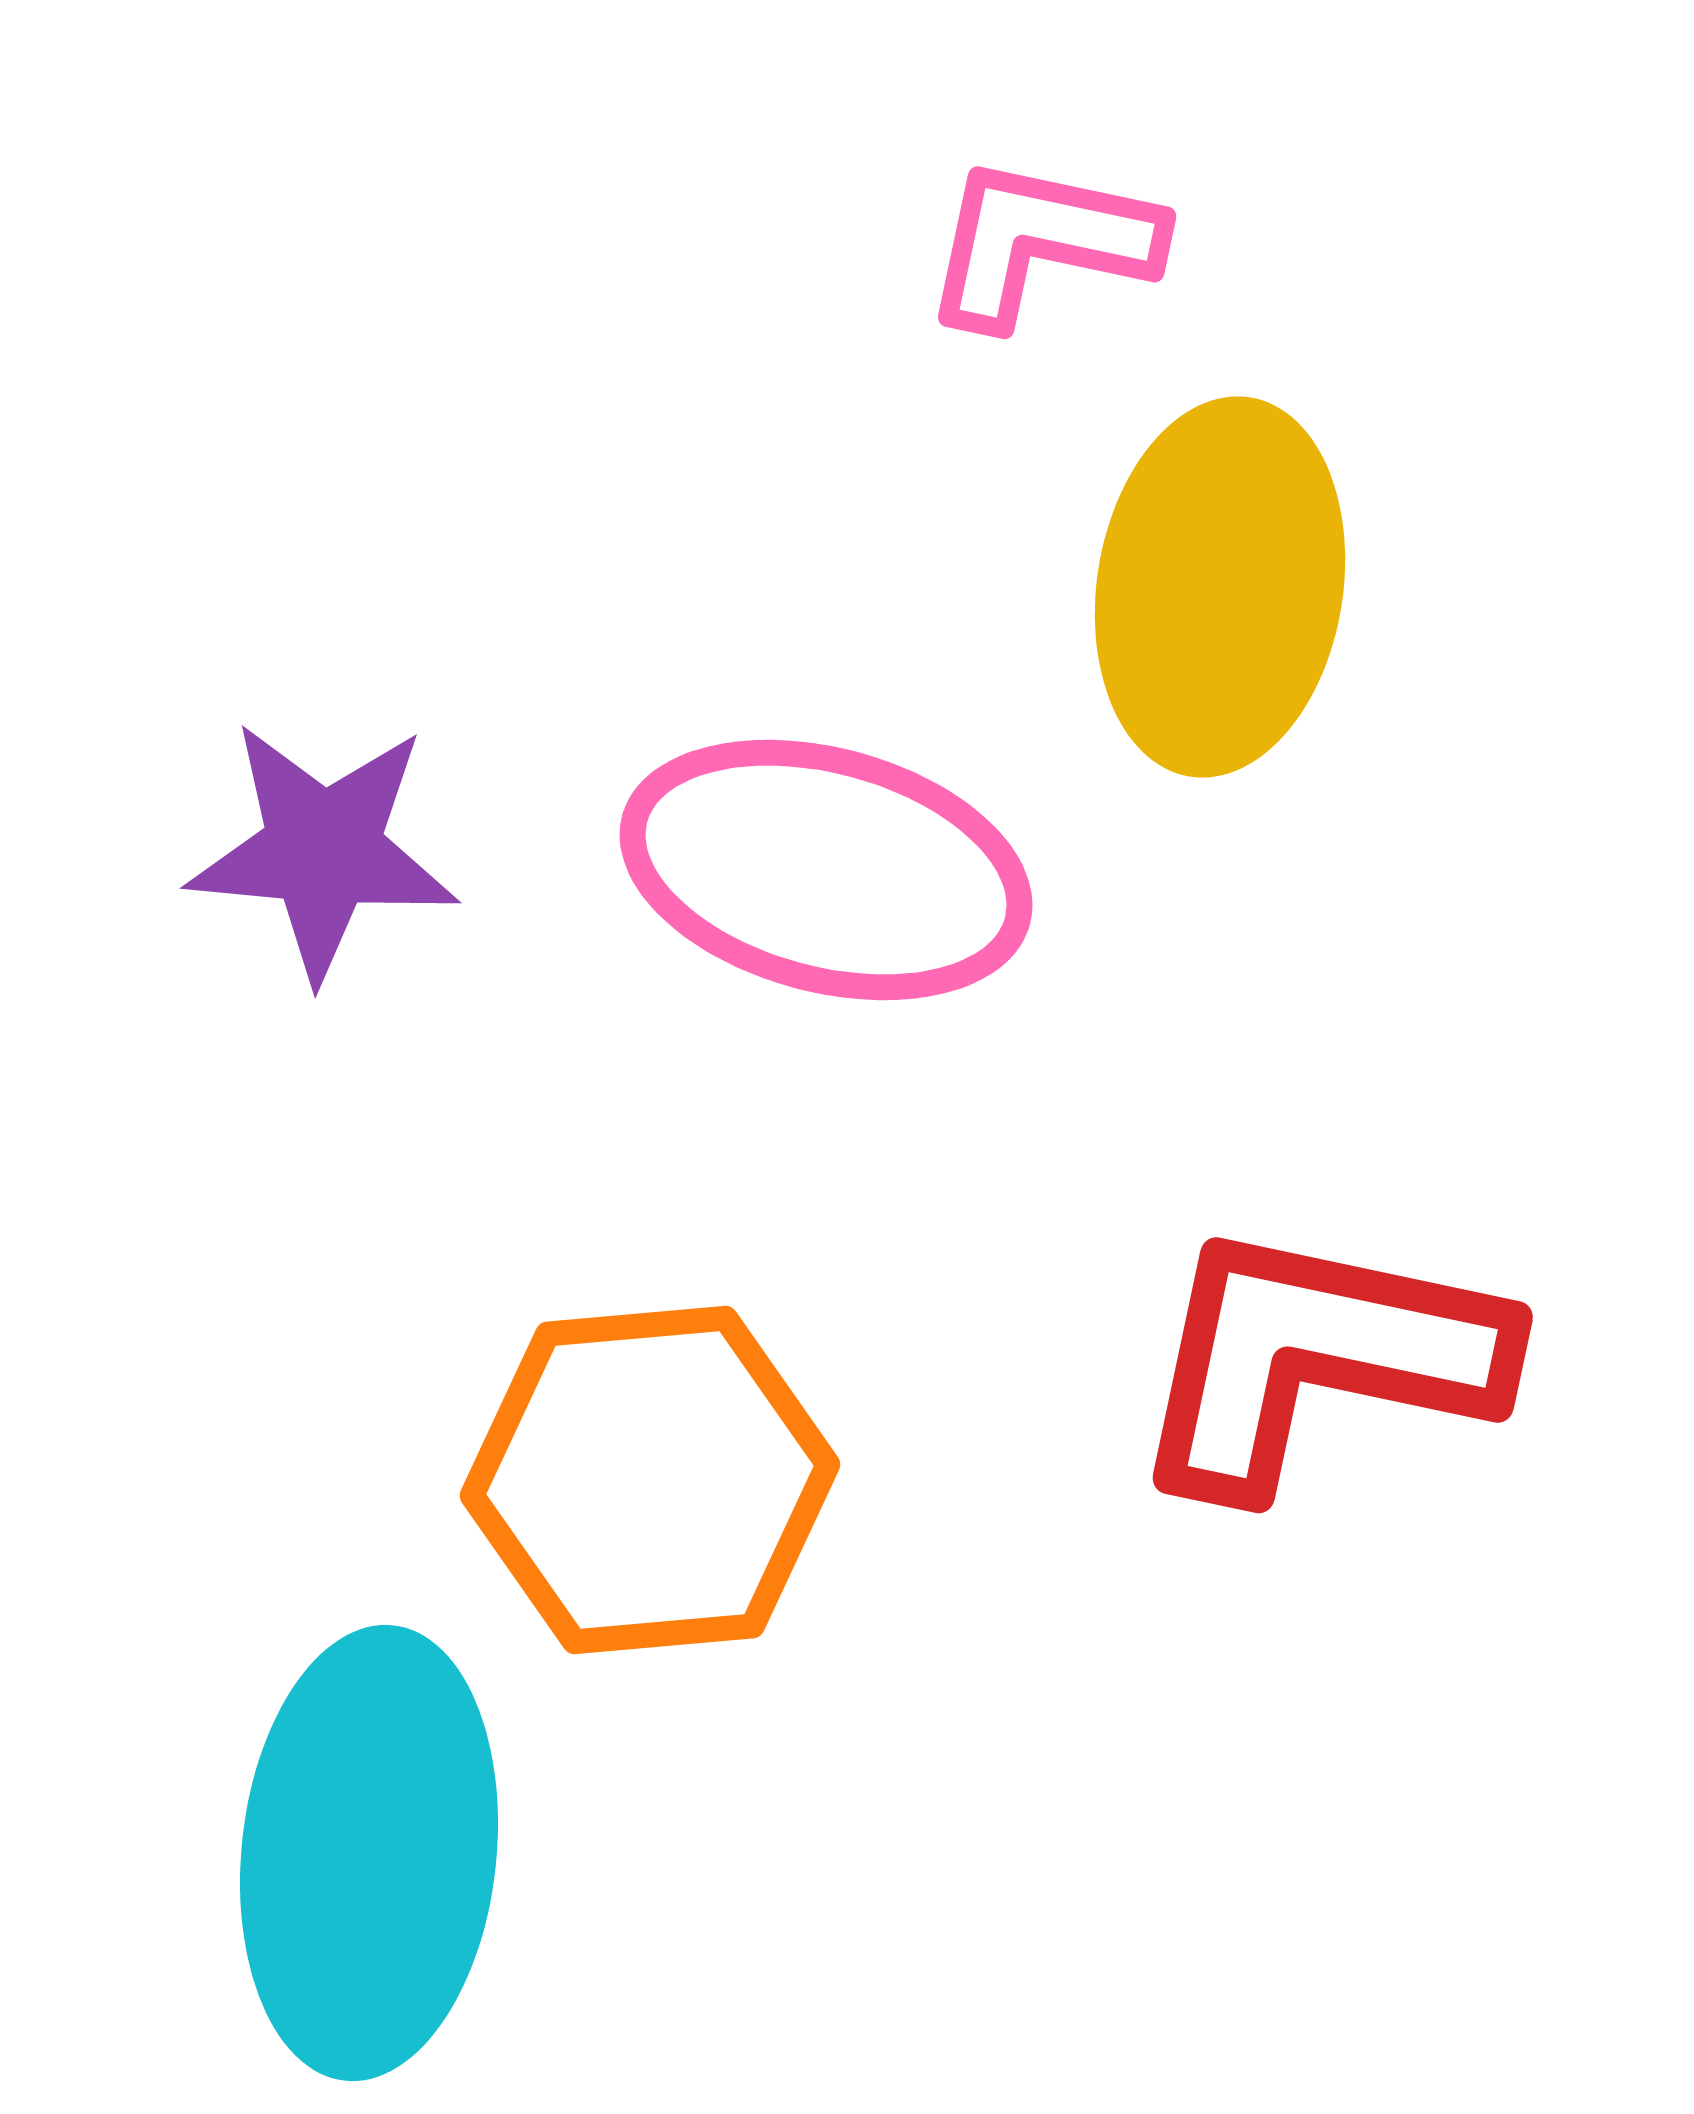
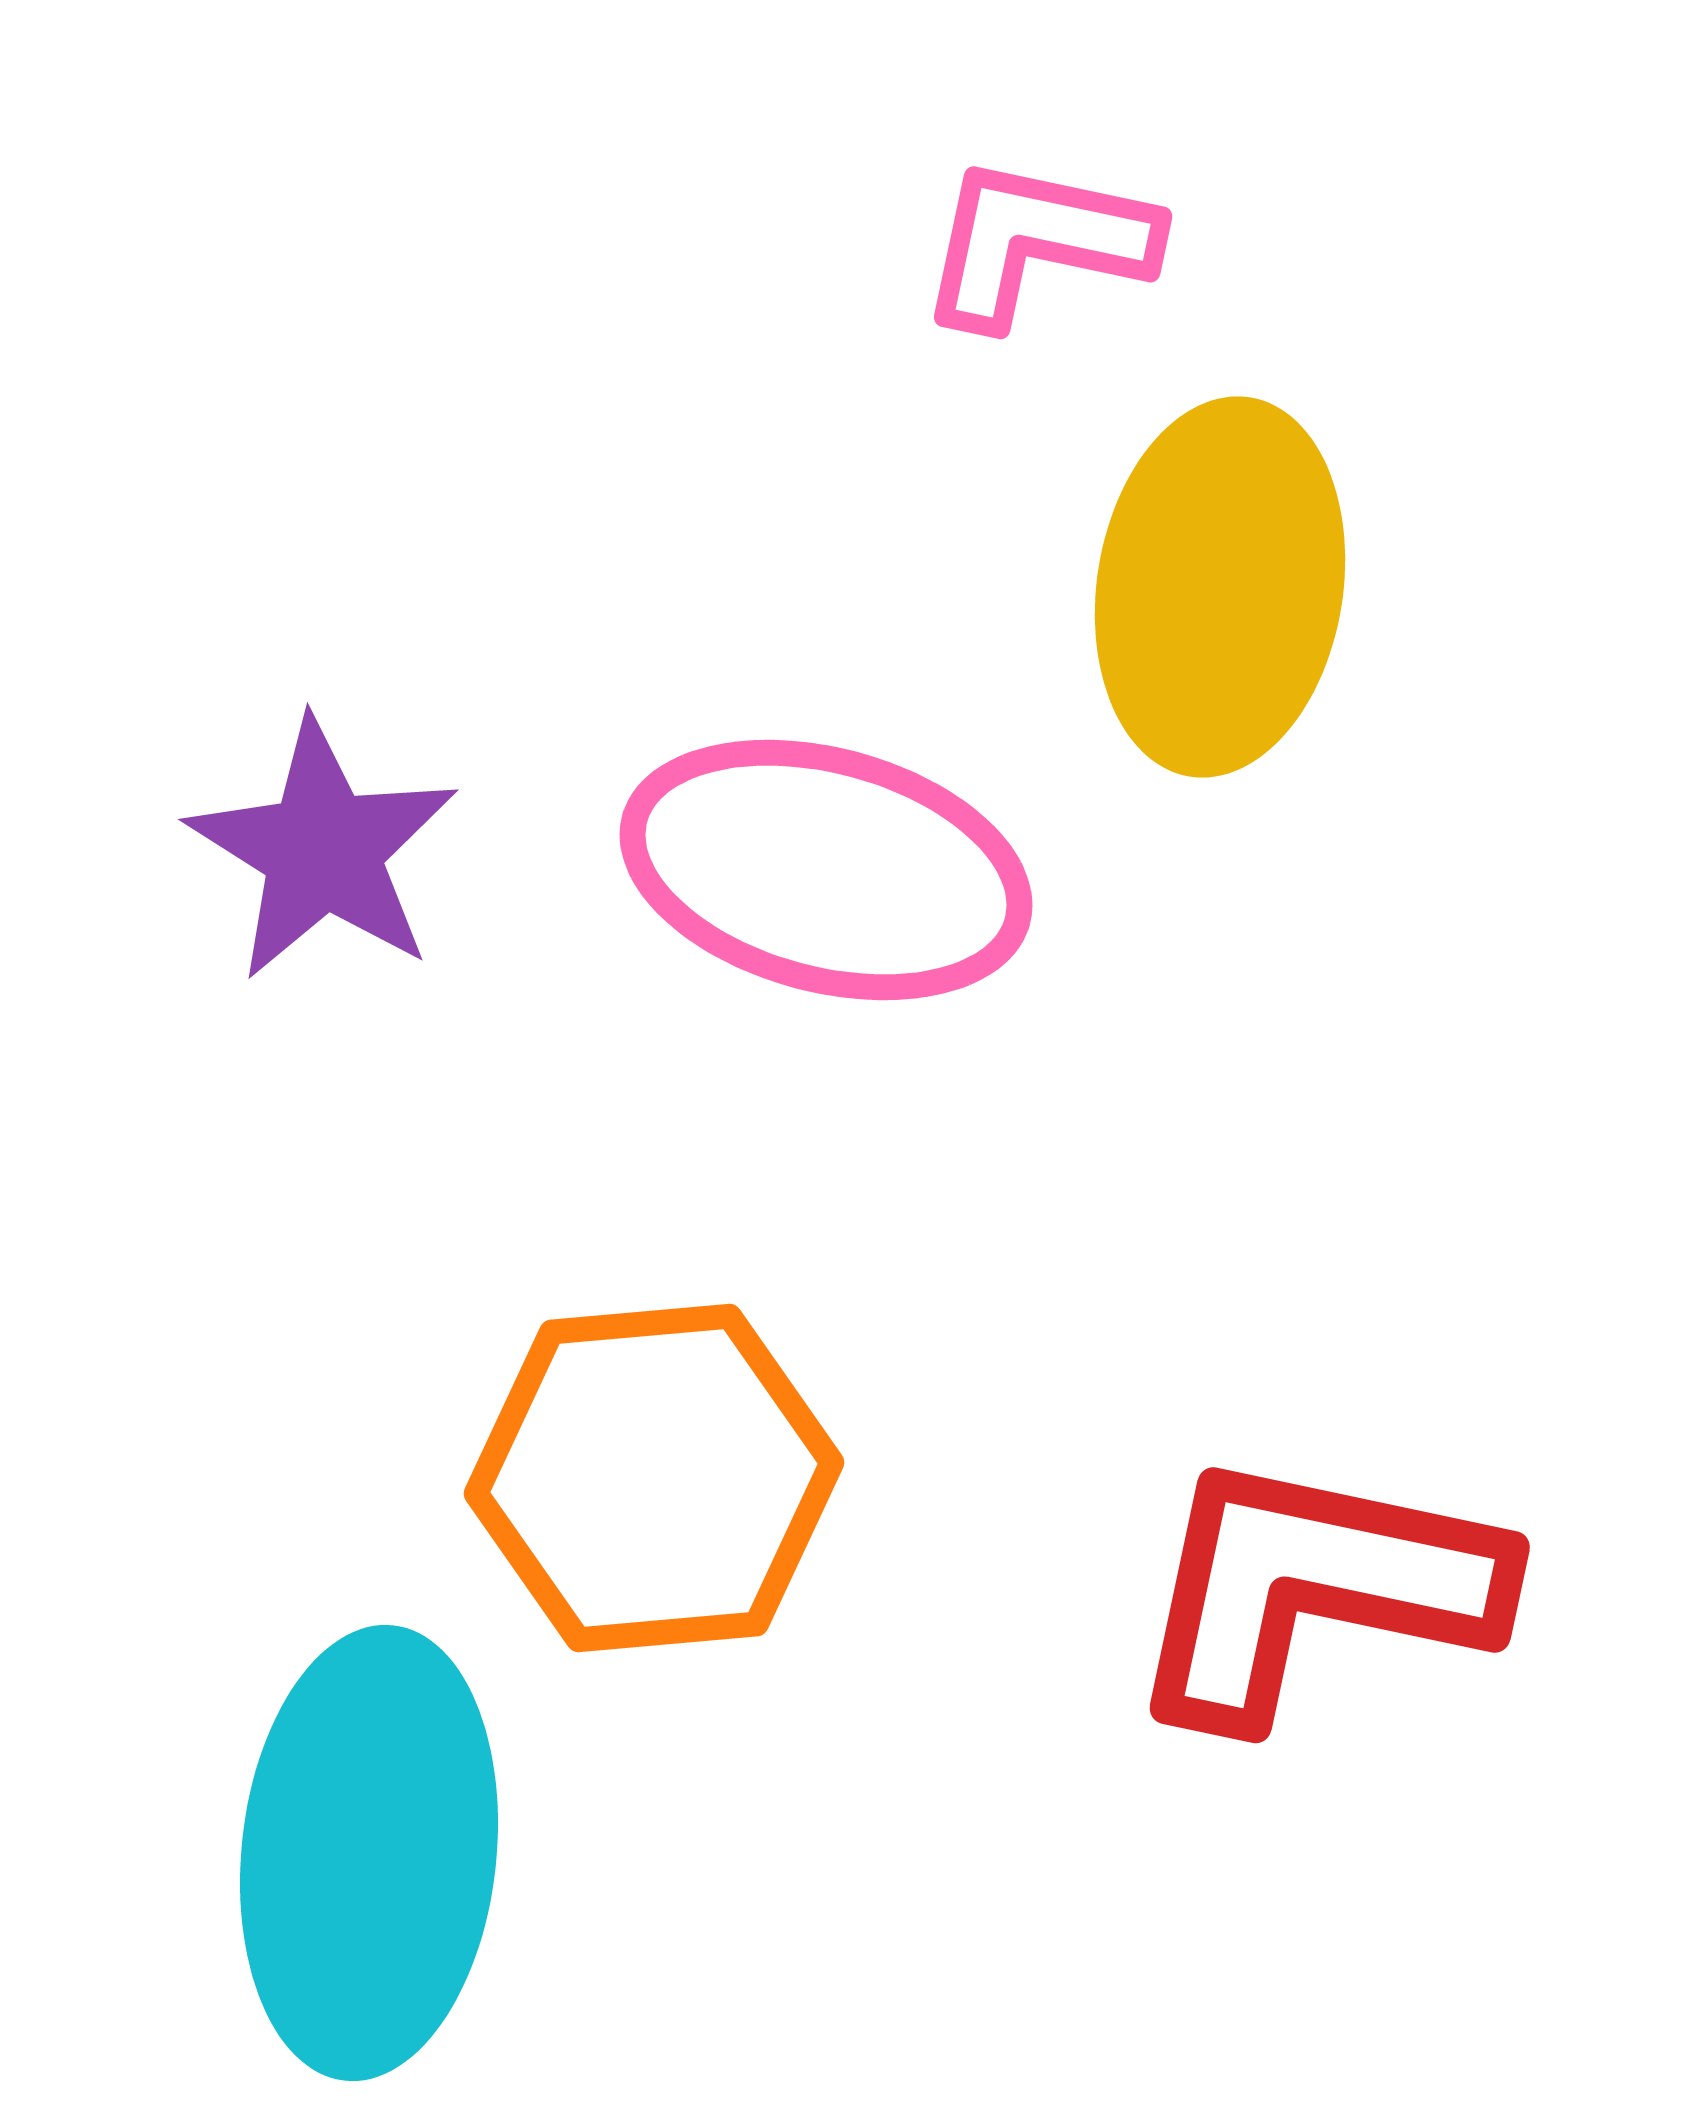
pink L-shape: moved 4 px left
purple star: rotated 27 degrees clockwise
red L-shape: moved 3 px left, 230 px down
orange hexagon: moved 4 px right, 2 px up
